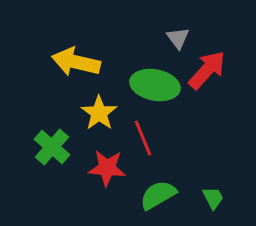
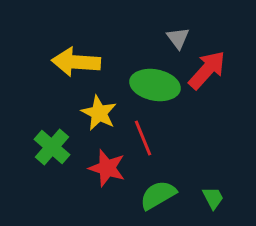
yellow arrow: rotated 9 degrees counterclockwise
yellow star: rotated 9 degrees counterclockwise
red star: rotated 12 degrees clockwise
